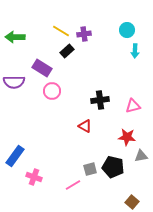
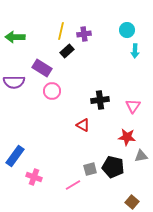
yellow line: rotated 72 degrees clockwise
pink triangle: rotated 42 degrees counterclockwise
red triangle: moved 2 px left, 1 px up
